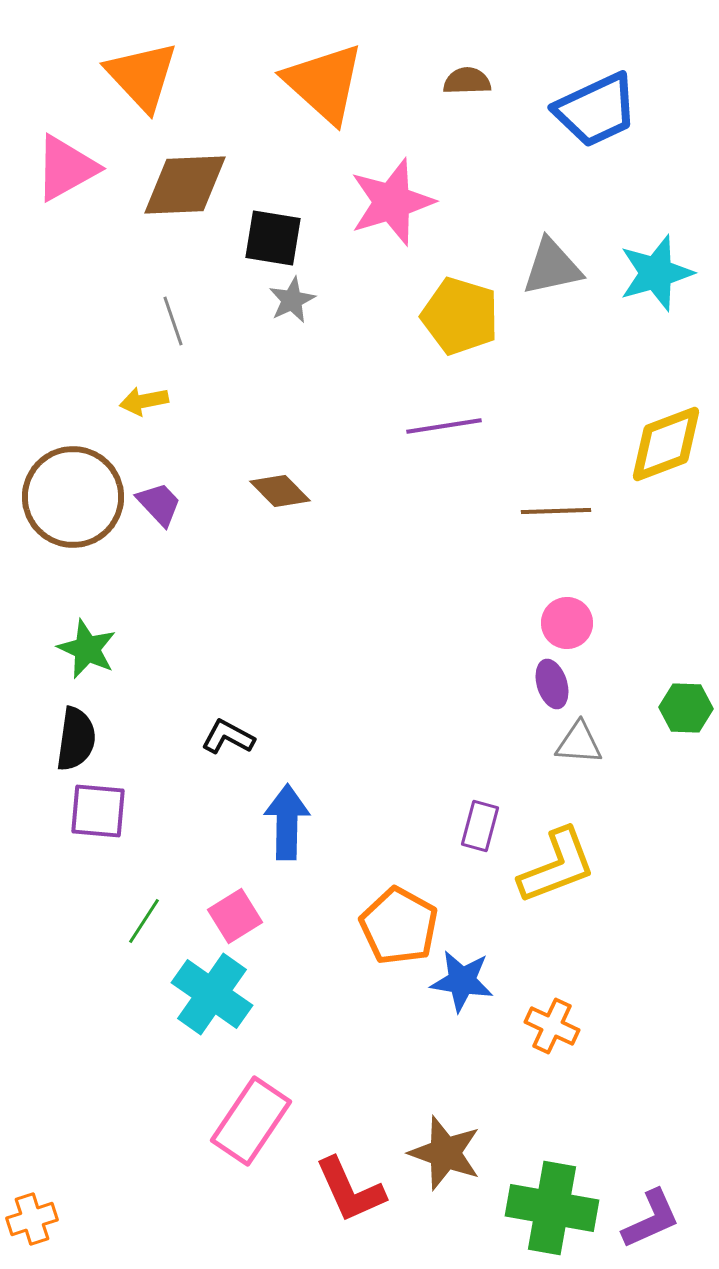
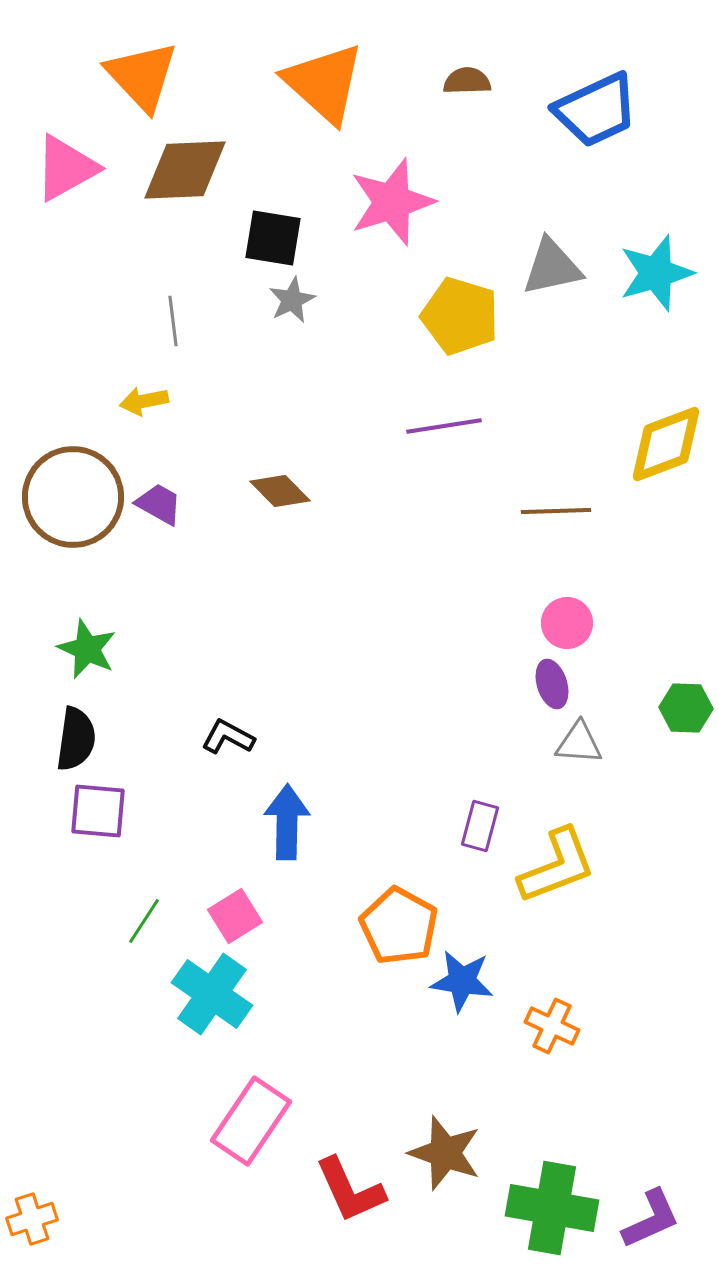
brown diamond at (185, 185): moved 15 px up
gray line at (173, 321): rotated 12 degrees clockwise
purple trapezoid at (159, 504): rotated 18 degrees counterclockwise
